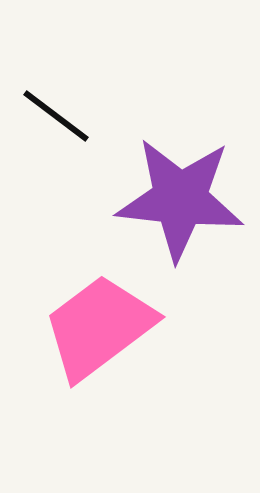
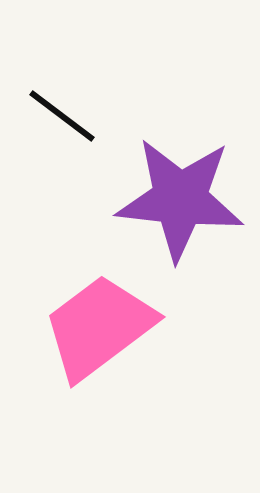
black line: moved 6 px right
